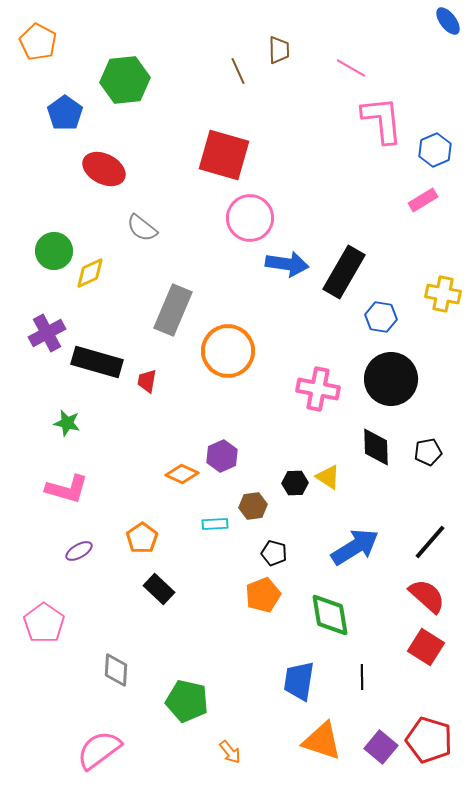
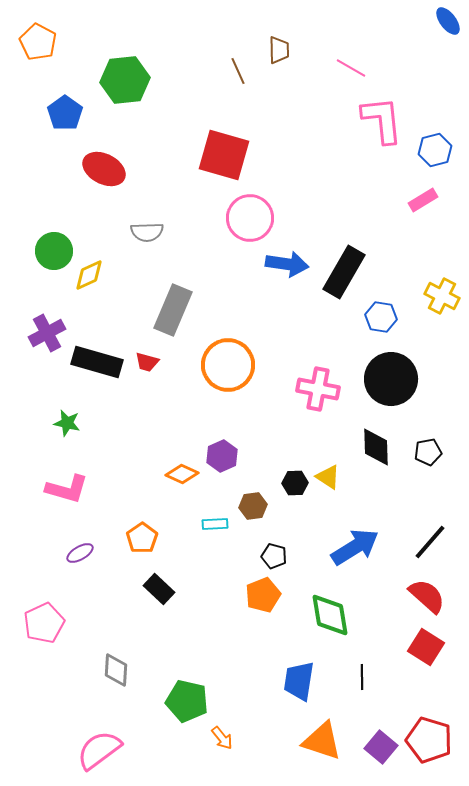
blue hexagon at (435, 150): rotated 8 degrees clockwise
gray semicircle at (142, 228): moved 5 px right, 4 px down; rotated 40 degrees counterclockwise
yellow diamond at (90, 273): moved 1 px left, 2 px down
yellow cross at (443, 294): moved 1 px left, 2 px down; rotated 16 degrees clockwise
orange circle at (228, 351): moved 14 px down
red trapezoid at (147, 381): moved 19 px up; rotated 85 degrees counterclockwise
purple ellipse at (79, 551): moved 1 px right, 2 px down
black pentagon at (274, 553): moved 3 px down
pink pentagon at (44, 623): rotated 12 degrees clockwise
orange arrow at (230, 752): moved 8 px left, 14 px up
